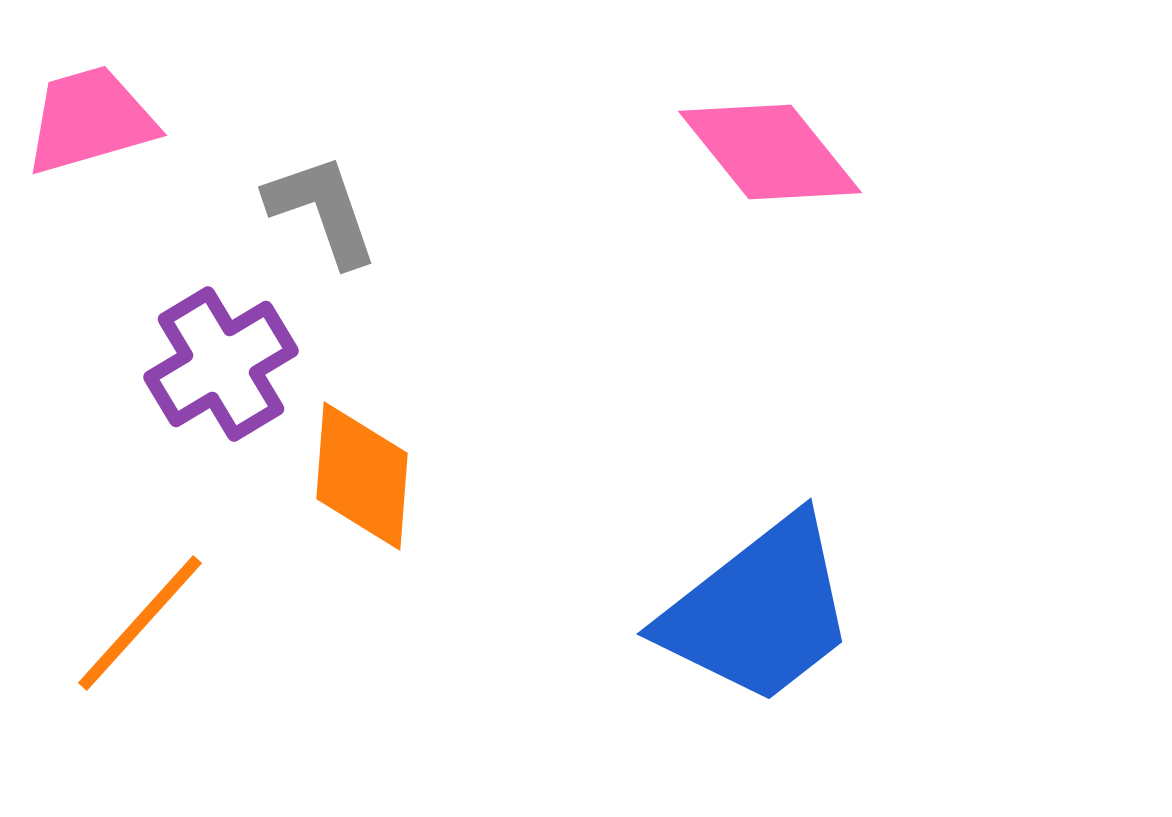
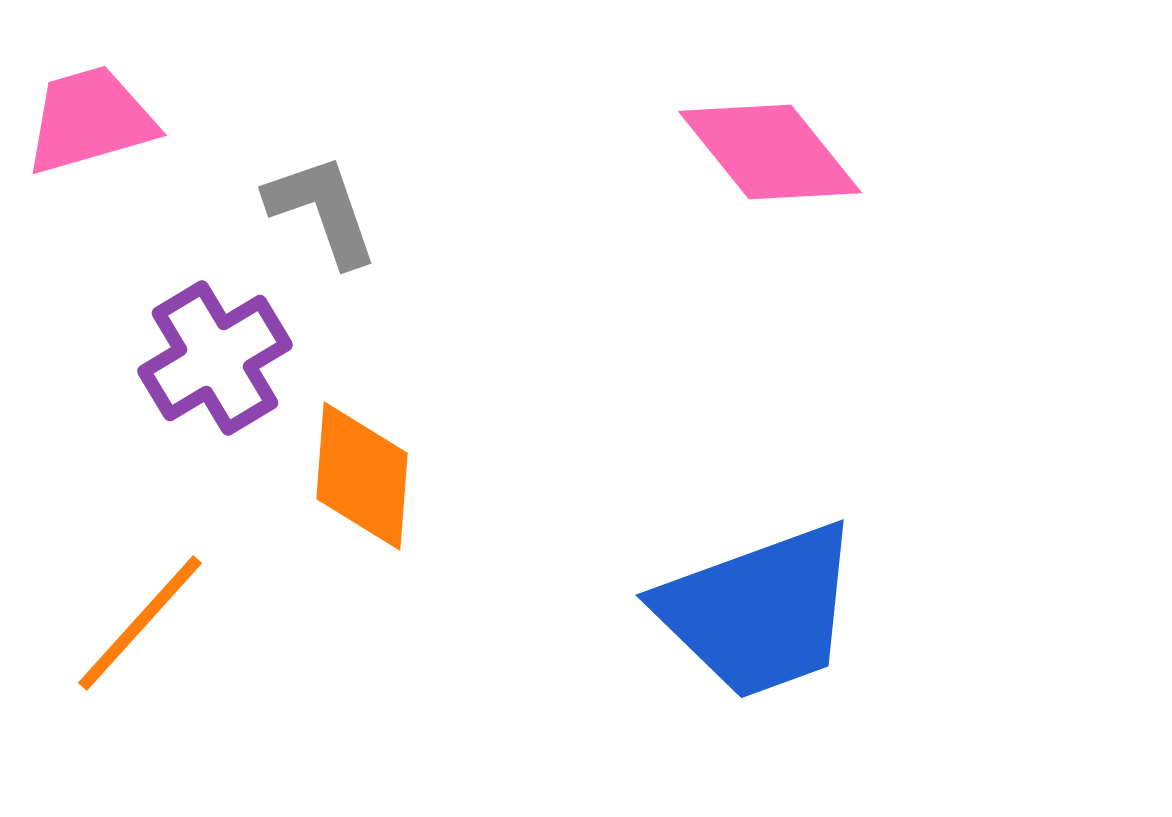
purple cross: moved 6 px left, 6 px up
blue trapezoid: rotated 18 degrees clockwise
